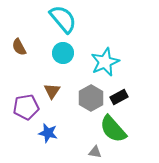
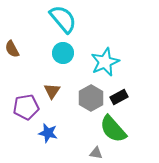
brown semicircle: moved 7 px left, 2 px down
gray triangle: moved 1 px right, 1 px down
